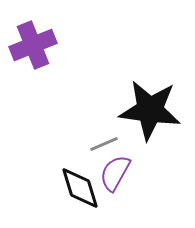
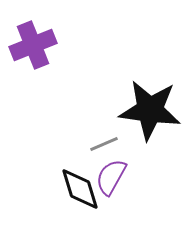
purple semicircle: moved 4 px left, 4 px down
black diamond: moved 1 px down
